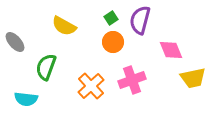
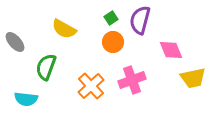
yellow semicircle: moved 3 px down
